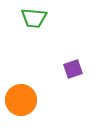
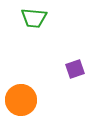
purple square: moved 2 px right
